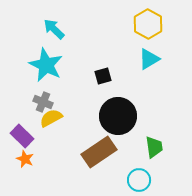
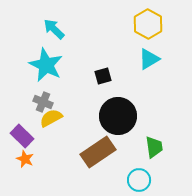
brown rectangle: moved 1 px left
